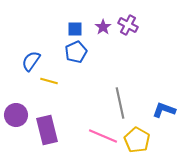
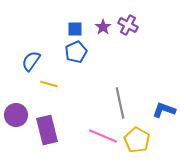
yellow line: moved 3 px down
